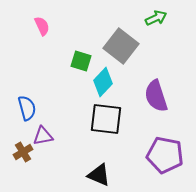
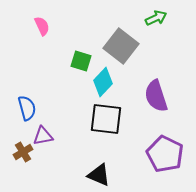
purple pentagon: moved 1 px up; rotated 15 degrees clockwise
